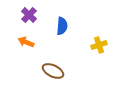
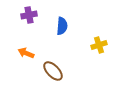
purple cross: rotated 35 degrees clockwise
orange arrow: moved 11 px down
brown ellipse: rotated 20 degrees clockwise
